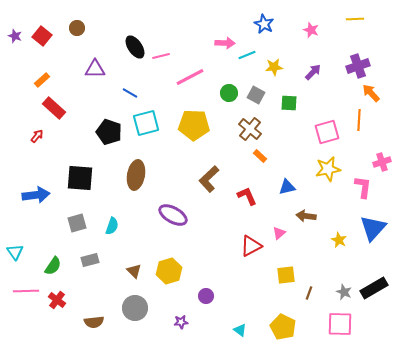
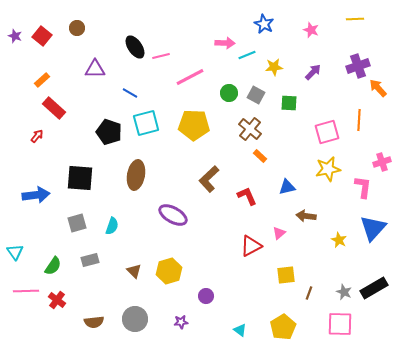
orange arrow at (371, 93): moved 7 px right, 5 px up
gray circle at (135, 308): moved 11 px down
yellow pentagon at (283, 327): rotated 15 degrees clockwise
